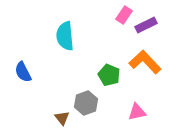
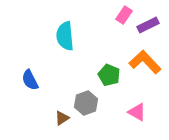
purple rectangle: moved 2 px right
blue semicircle: moved 7 px right, 8 px down
pink triangle: rotated 42 degrees clockwise
brown triangle: rotated 35 degrees clockwise
